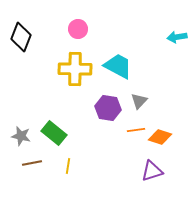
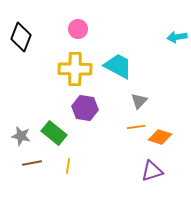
purple hexagon: moved 23 px left
orange line: moved 3 px up
